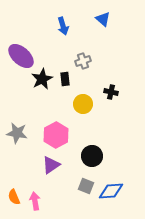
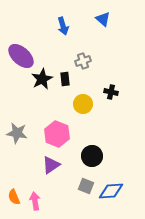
pink hexagon: moved 1 px right, 1 px up; rotated 10 degrees counterclockwise
